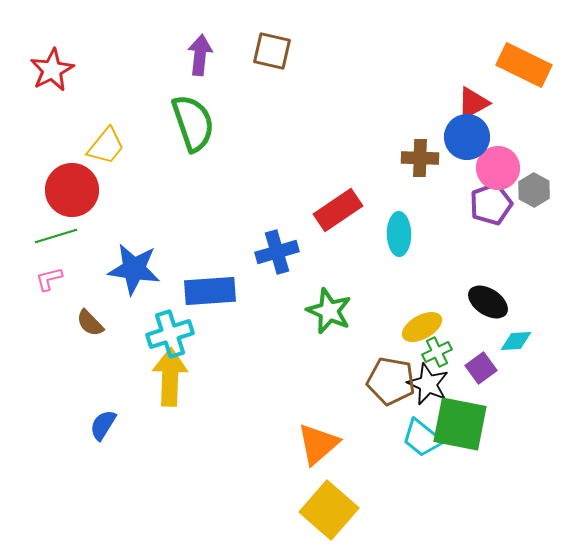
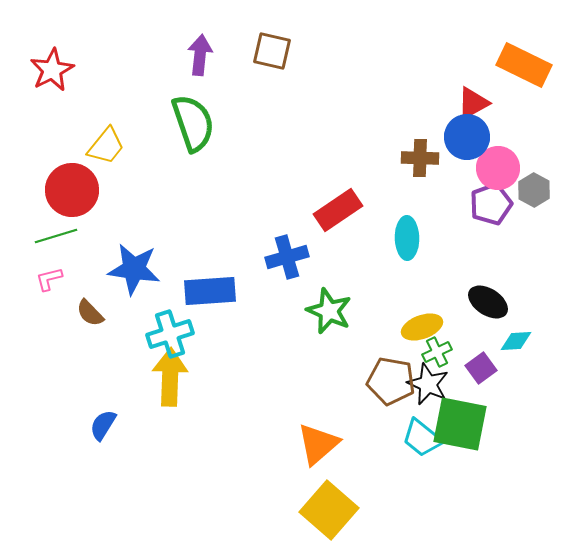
cyan ellipse: moved 8 px right, 4 px down
blue cross: moved 10 px right, 5 px down
brown semicircle: moved 10 px up
yellow ellipse: rotated 9 degrees clockwise
